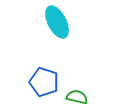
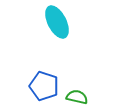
blue pentagon: moved 4 px down
